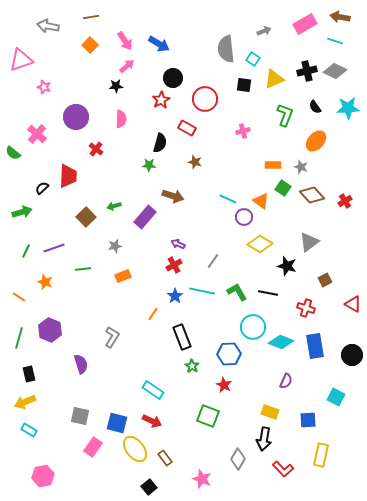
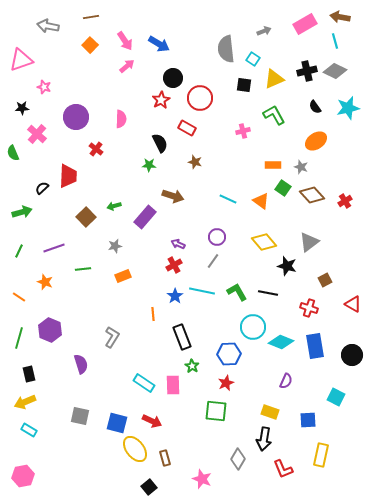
cyan line at (335, 41): rotated 56 degrees clockwise
black star at (116, 86): moved 94 px left, 22 px down
red circle at (205, 99): moved 5 px left, 1 px up
cyan star at (348, 108): rotated 10 degrees counterclockwise
green L-shape at (285, 115): moved 11 px left; rotated 50 degrees counterclockwise
orange ellipse at (316, 141): rotated 15 degrees clockwise
black semicircle at (160, 143): rotated 42 degrees counterclockwise
green semicircle at (13, 153): rotated 28 degrees clockwise
purple circle at (244, 217): moved 27 px left, 20 px down
yellow diamond at (260, 244): moved 4 px right, 2 px up; rotated 20 degrees clockwise
green line at (26, 251): moved 7 px left
red cross at (306, 308): moved 3 px right
orange line at (153, 314): rotated 40 degrees counterclockwise
red star at (224, 385): moved 2 px right, 2 px up; rotated 21 degrees clockwise
cyan rectangle at (153, 390): moved 9 px left, 7 px up
green square at (208, 416): moved 8 px right, 5 px up; rotated 15 degrees counterclockwise
pink rectangle at (93, 447): moved 80 px right, 62 px up; rotated 36 degrees counterclockwise
brown rectangle at (165, 458): rotated 21 degrees clockwise
red L-shape at (283, 469): rotated 20 degrees clockwise
pink hexagon at (43, 476): moved 20 px left
